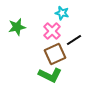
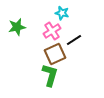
pink cross: rotated 12 degrees clockwise
green L-shape: rotated 100 degrees counterclockwise
